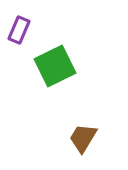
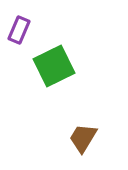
green square: moved 1 px left
